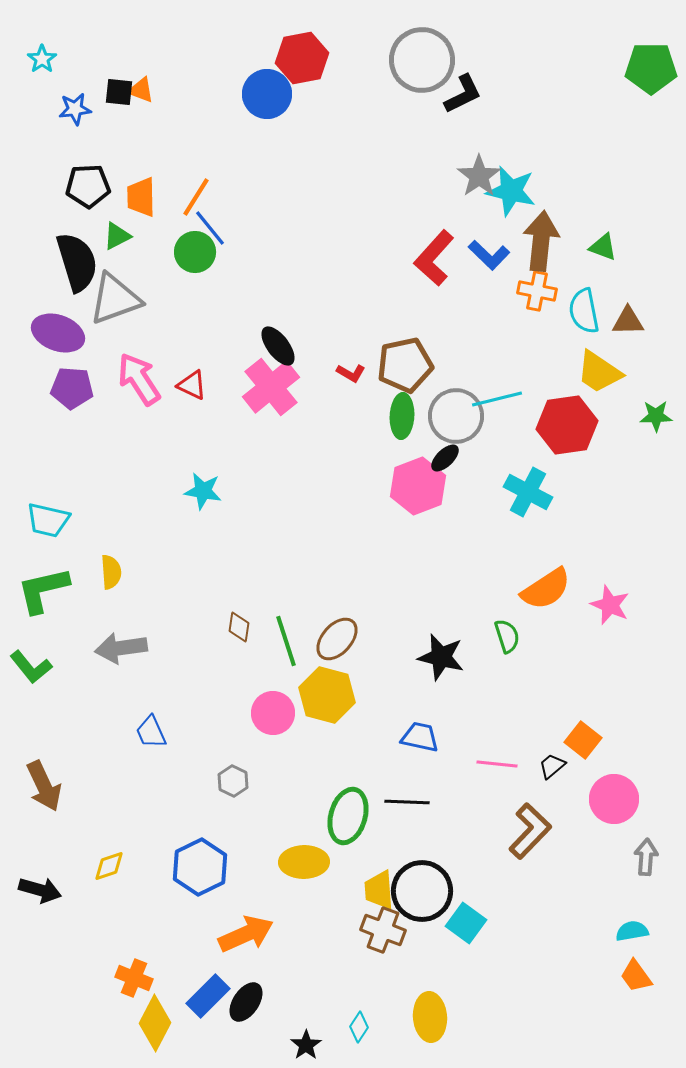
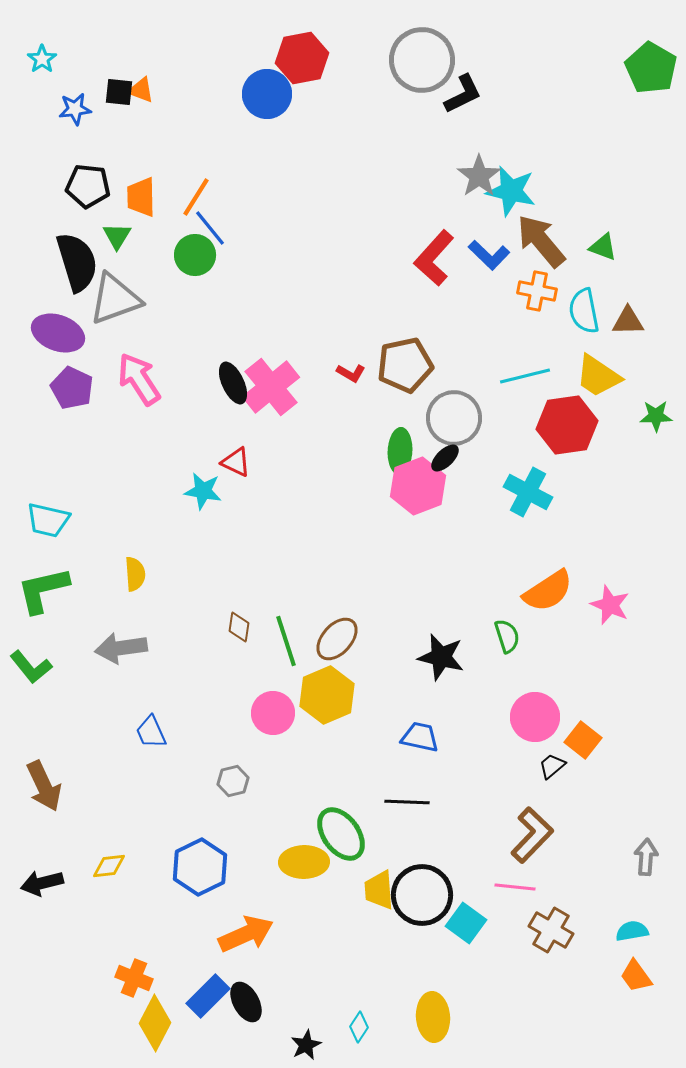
green pentagon at (651, 68): rotated 30 degrees clockwise
black pentagon at (88, 186): rotated 9 degrees clockwise
green triangle at (117, 236): rotated 32 degrees counterclockwise
brown arrow at (541, 241): rotated 46 degrees counterclockwise
green circle at (195, 252): moved 3 px down
black ellipse at (278, 346): moved 45 px left, 37 px down; rotated 12 degrees clockwise
yellow trapezoid at (599, 372): moved 1 px left, 4 px down
red triangle at (192, 385): moved 44 px right, 77 px down
purple pentagon at (72, 388): rotated 21 degrees clockwise
cyan line at (497, 399): moved 28 px right, 23 px up
green ellipse at (402, 416): moved 2 px left, 35 px down
gray circle at (456, 416): moved 2 px left, 2 px down
yellow semicircle at (111, 572): moved 24 px right, 2 px down
orange semicircle at (546, 589): moved 2 px right, 2 px down
yellow hexagon at (327, 695): rotated 22 degrees clockwise
pink line at (497, 764): moved 18 px right, 123 px down
gray hexagon at (233, 781): rotated 20 degrees clockwise
pink circle at (614, 799): moved 79 px left, 82 px up
green ellipse at (348, 816): moved 7 px left, 18 px down; rotated 52 degrees counterclockwise
brown L-shape at (530, 831): moved 2 px right, 4 px down
yellow diamond at (109, 866): rotated 12 degrees clockwise
black arrow at (40, 890): moved 2 px right, 7 px up; rotated 150 degrees clockwise
black circle at (422, 891): moved 4 px down
brown cross at (383, 930): moved 168 px right; rotated 9 degrees clockwise
black ellipse at (246, 1002): rotated 63 degrees counterclockwise
yellow ellipse at (430, 1017): moved 3 px right
black star at (306, 1045): rotated 8 degrees clockwise
